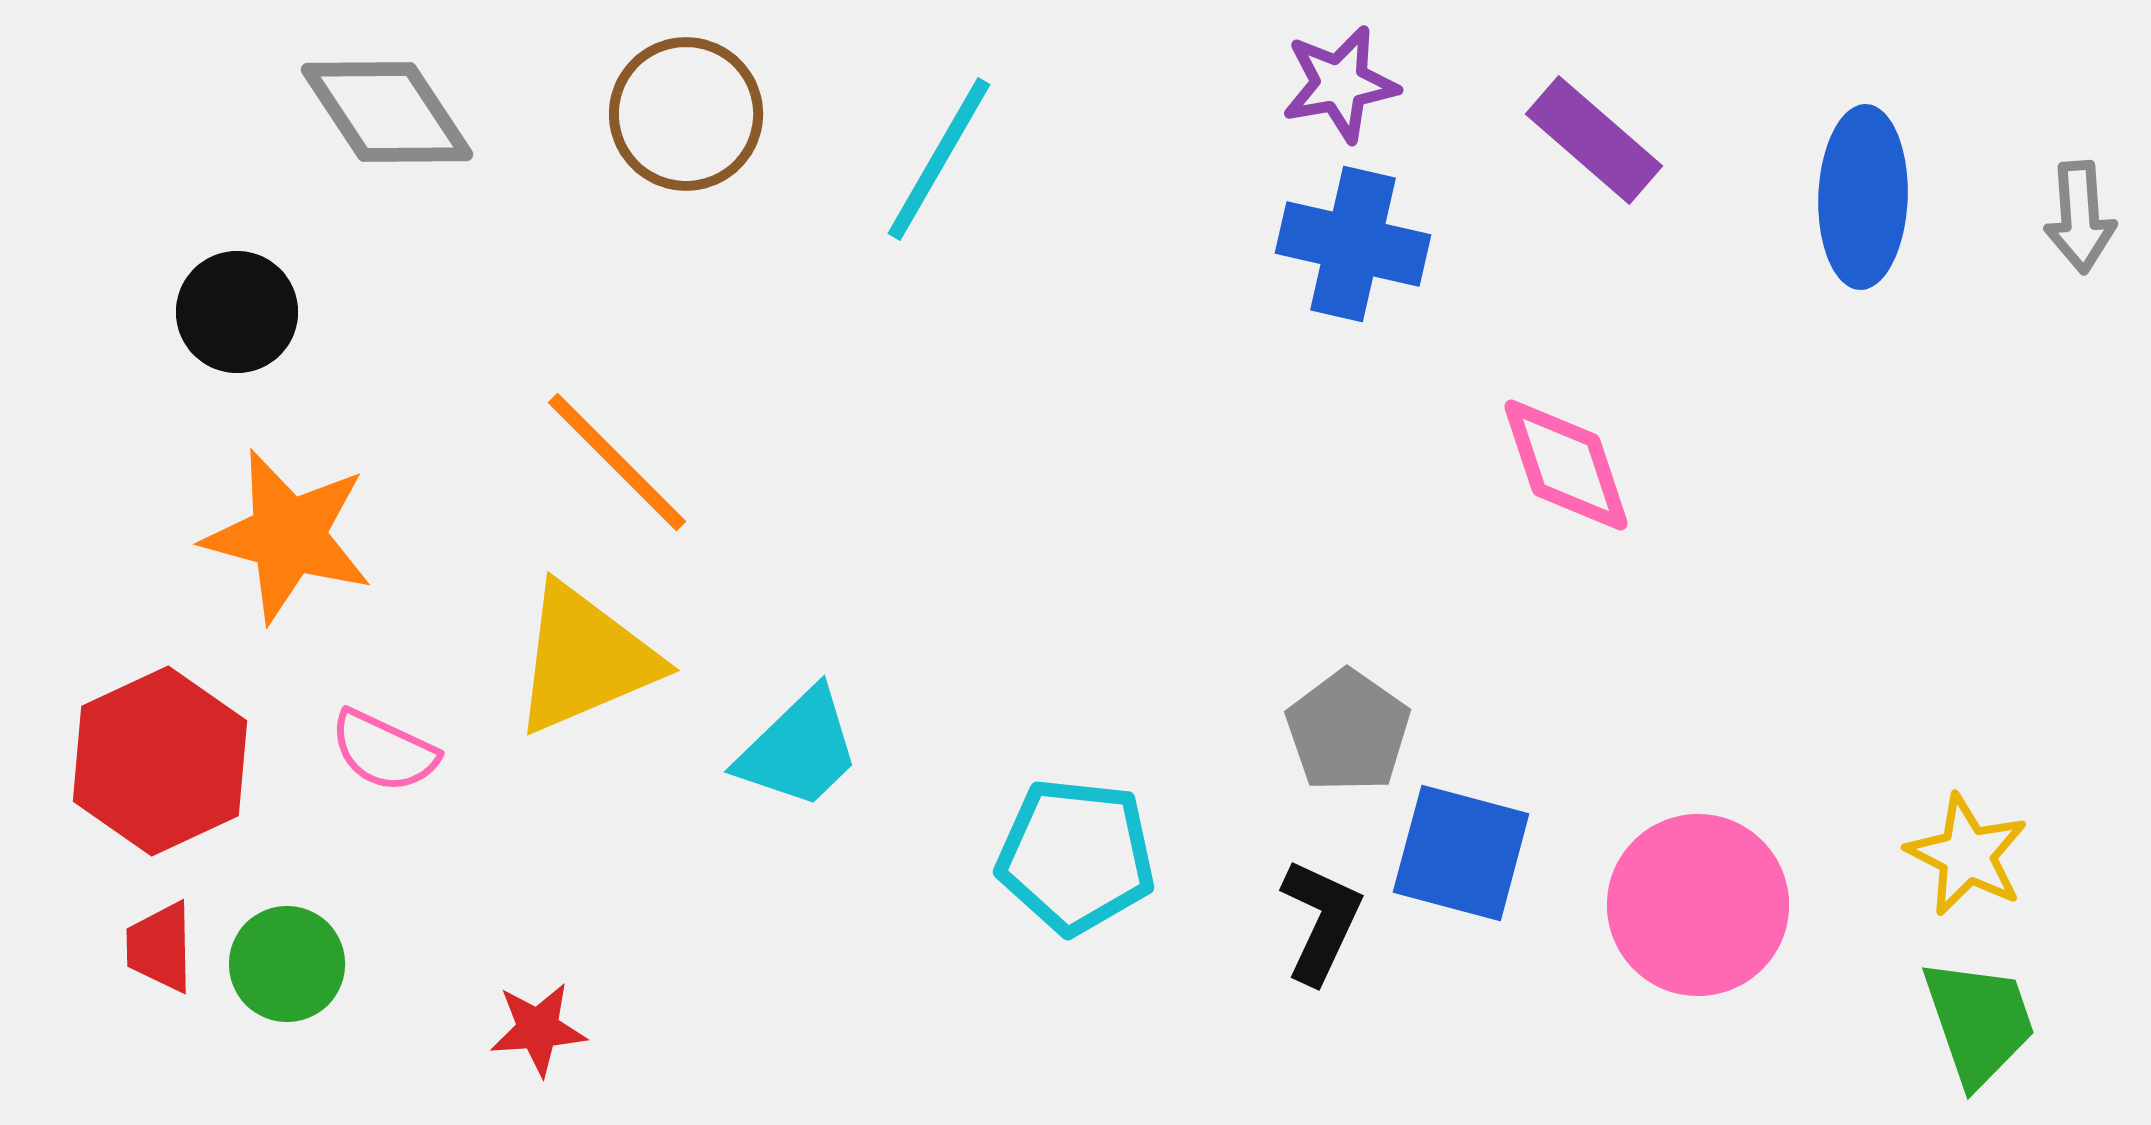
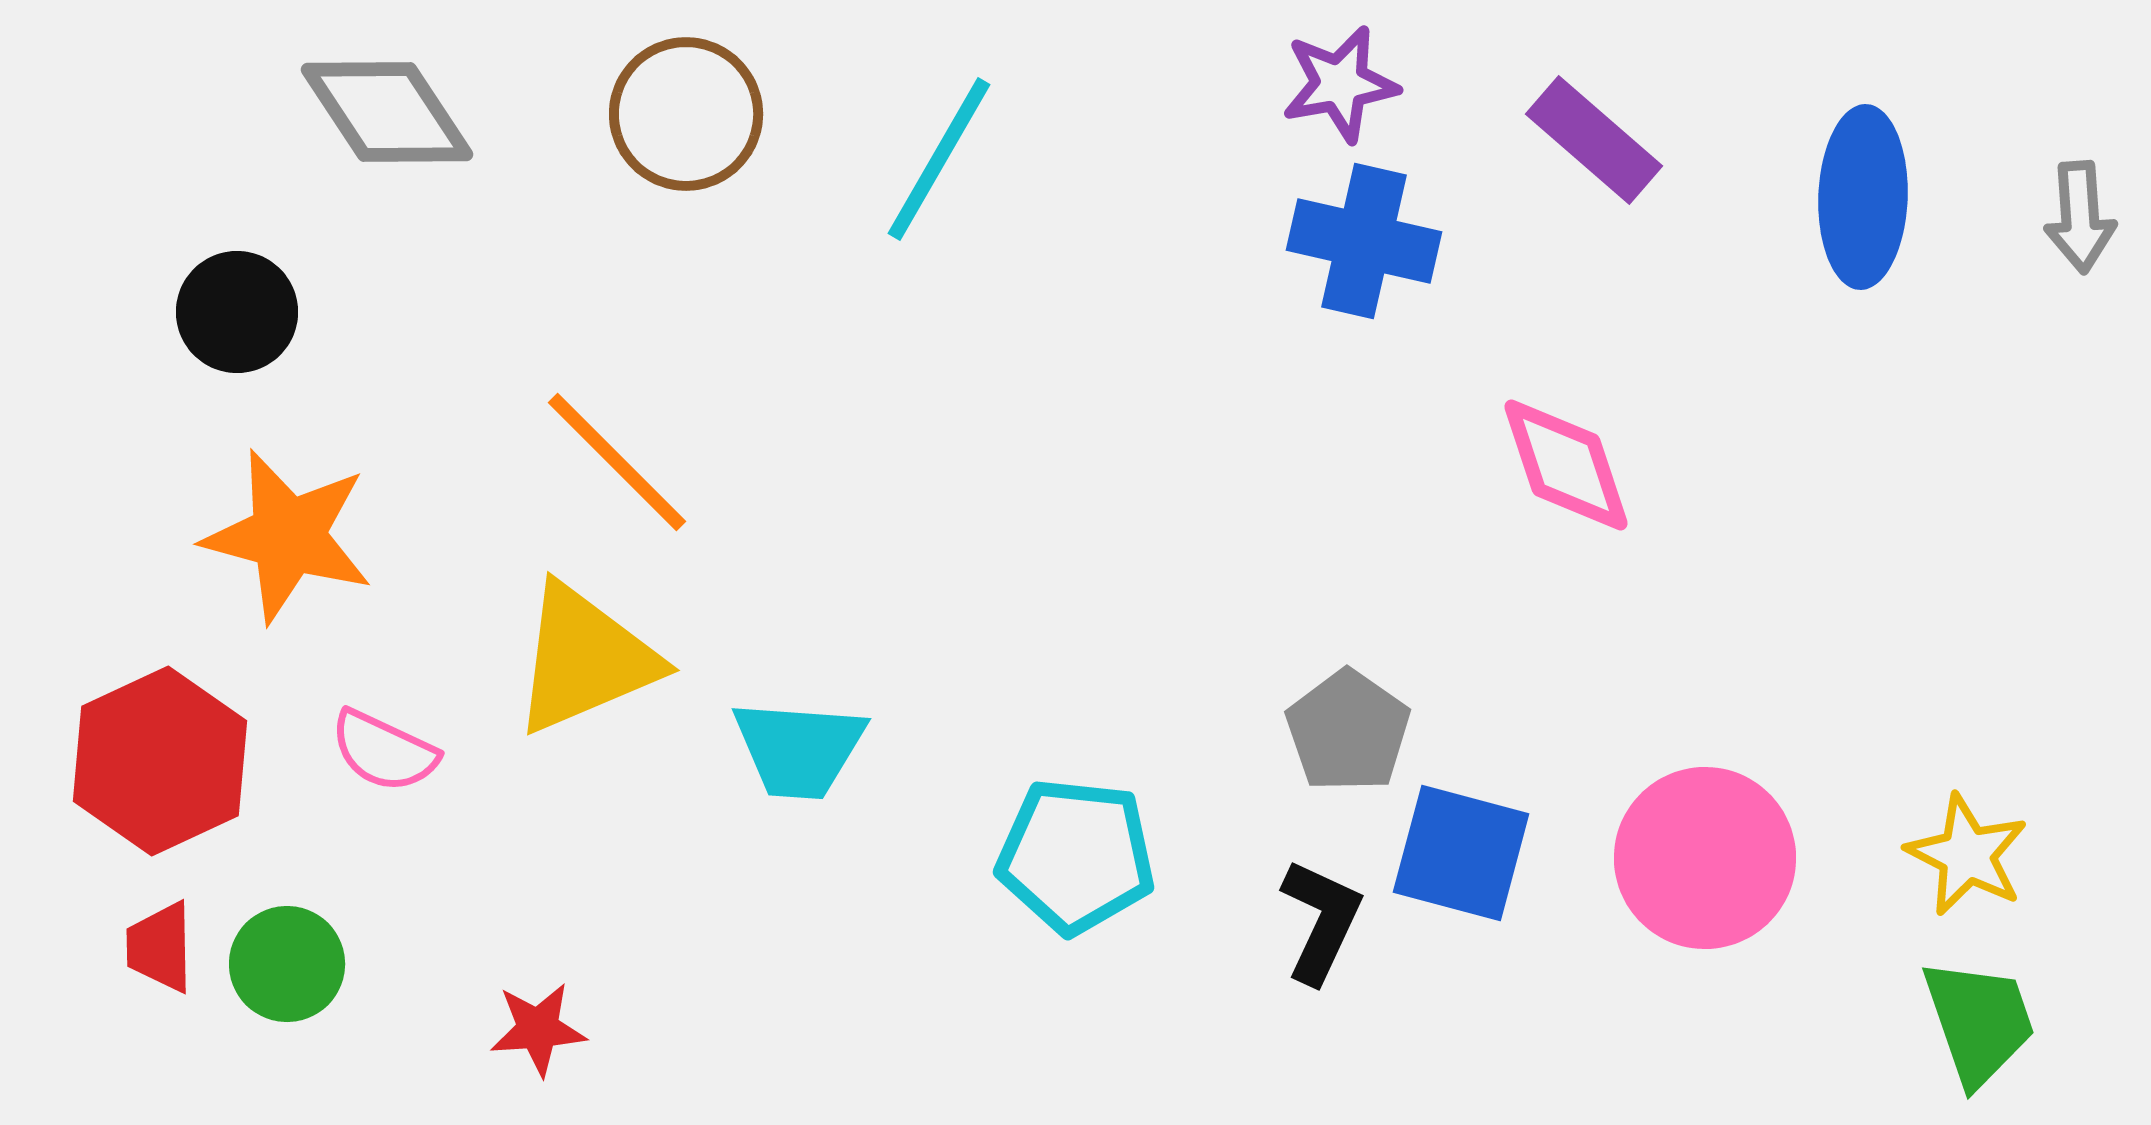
blue cross: moved 11 px right, 3 px up
cyan trapezoid: rotated 48 degrees clockwise
pink circle: moved 7 px right, 47 px up
